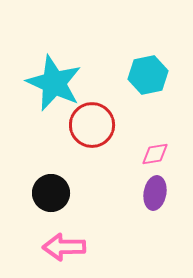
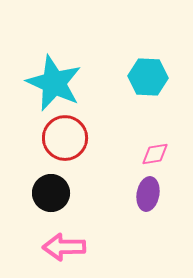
cyan hexagon: moved 2 px down; rotated 15 degrees clockwise
red circle: moved 27 px left, 13 px down
purple ellipse: moved 7 px left, 1 px down
